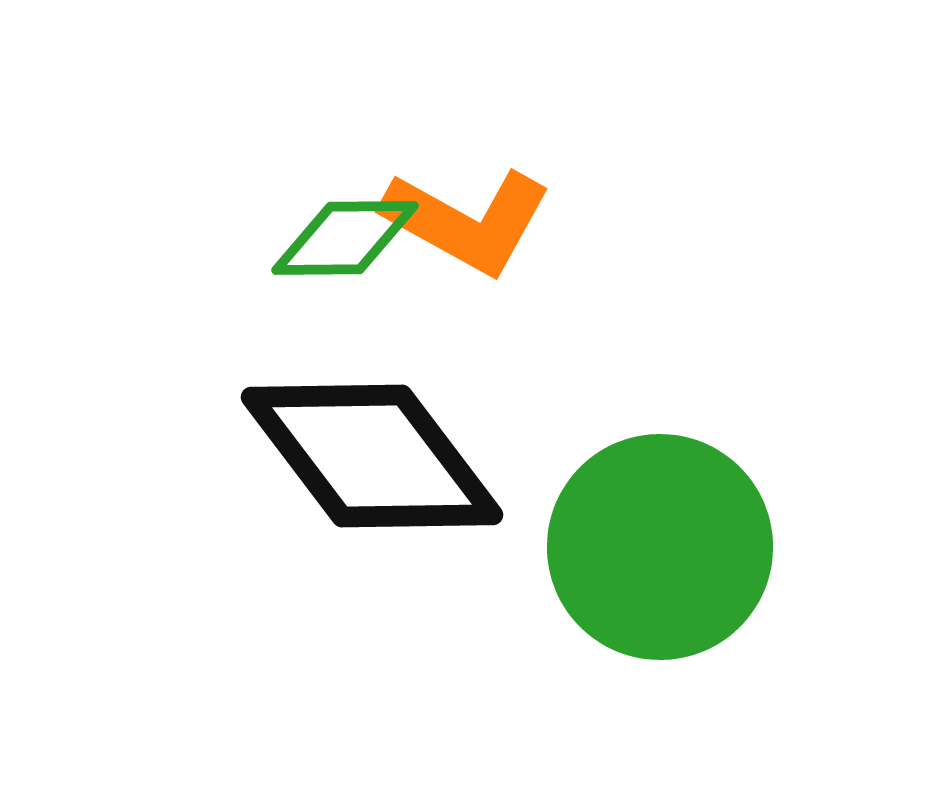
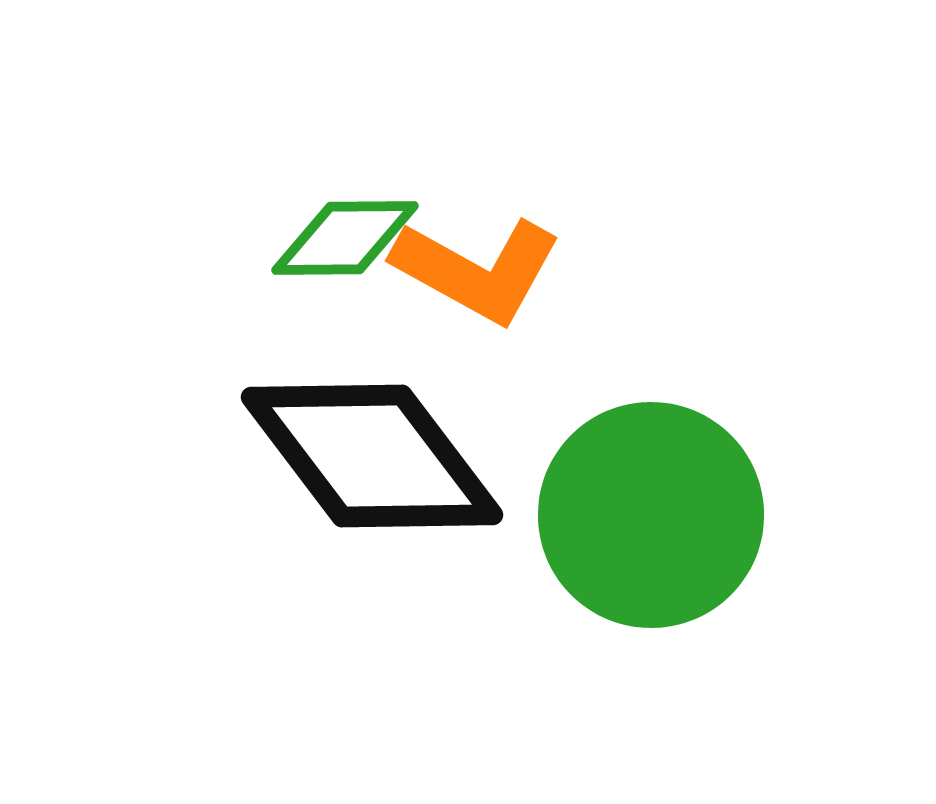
orange L-shape: moved 10 px right, 49 px down
green circle: moved 9 px left, 32 px up
